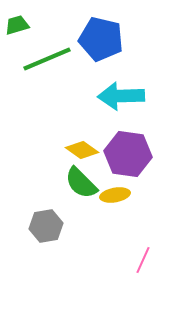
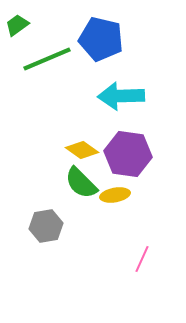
green trapezoid: rotated 20 degrees counterclockwise
pink line: moved 1 px left, 1 px up
